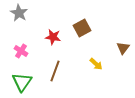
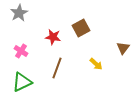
gray star: rotated 12 degrees clockwise
brown square: moved 1 px left
brown line: moved 2 px right, 3 px up
green triangle: rotated 30 degrees clockwise
